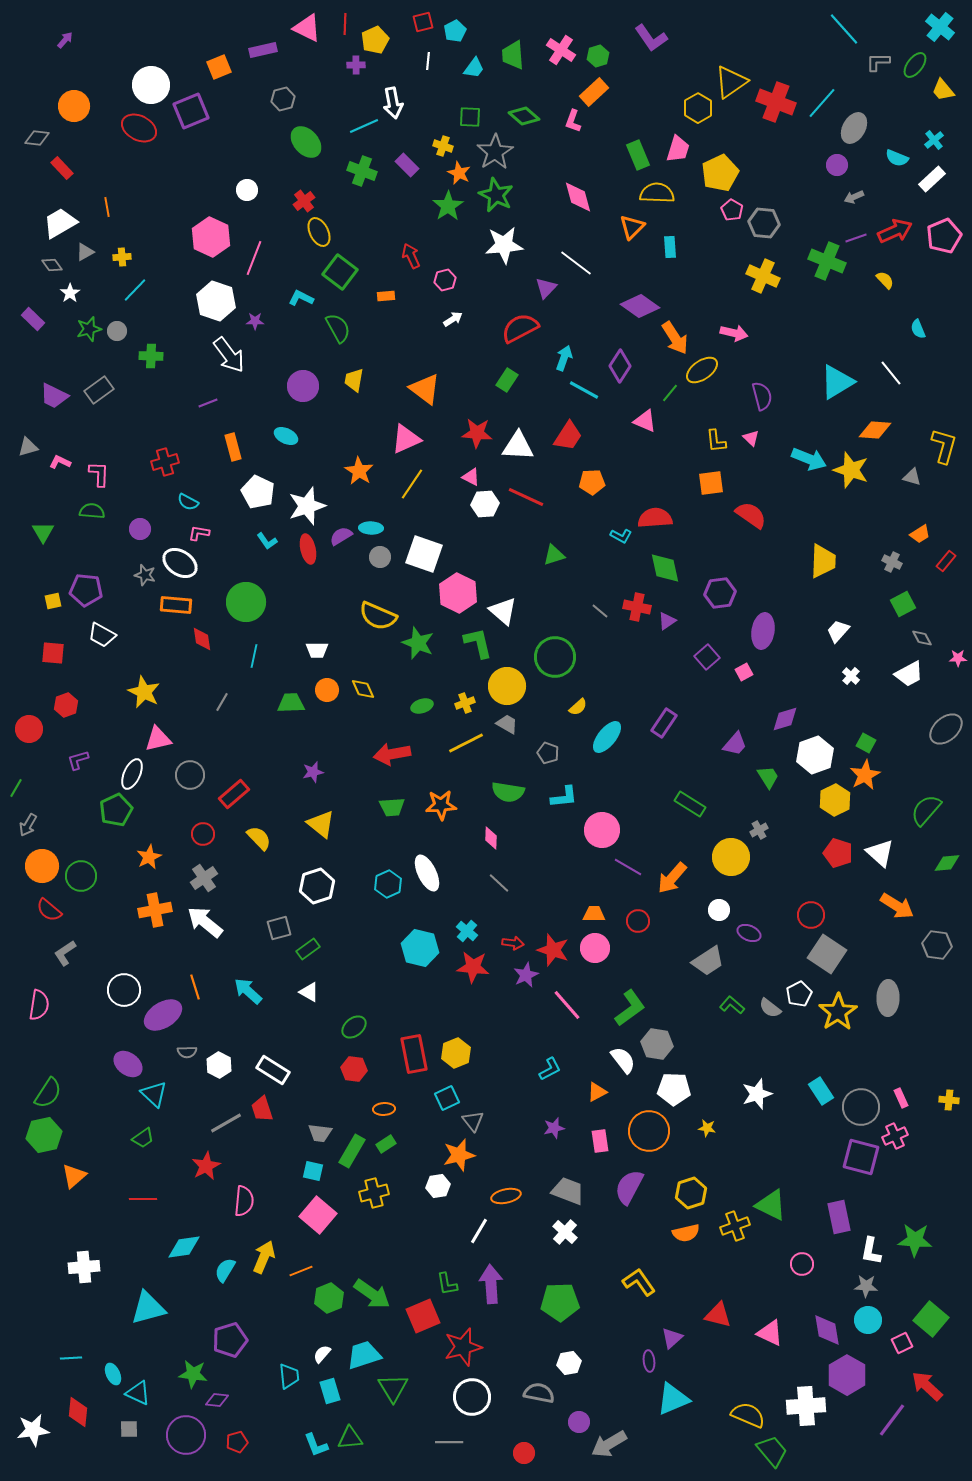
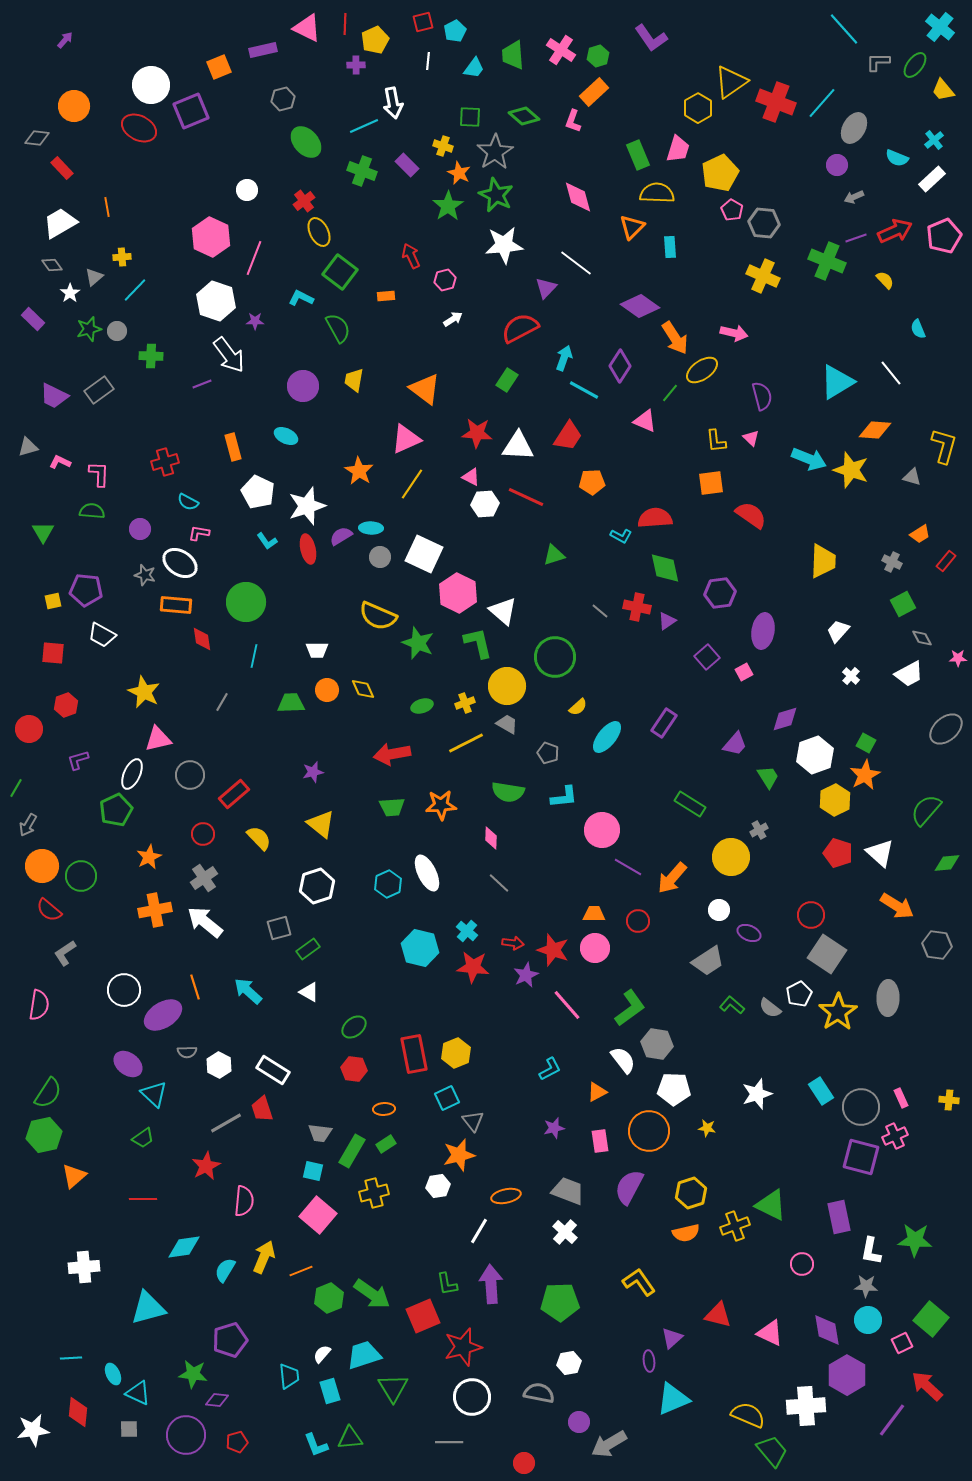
gray triangle at (85, 252): moved 9 px right, 25 px down; rotated 12 degrees counterclockwise
purple line at (208, 403): moved 6 px left, 19 px up
white square at (424, 554): rotated 6 degrees clockwise
red circle at (524, 1453): moved 10 px down
